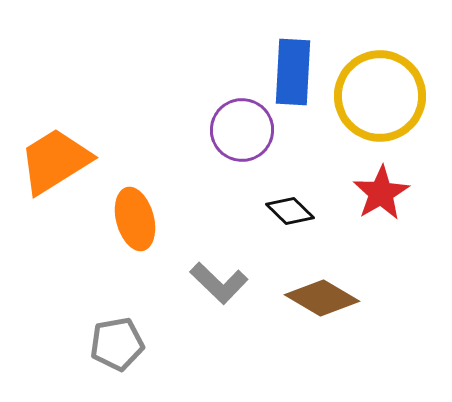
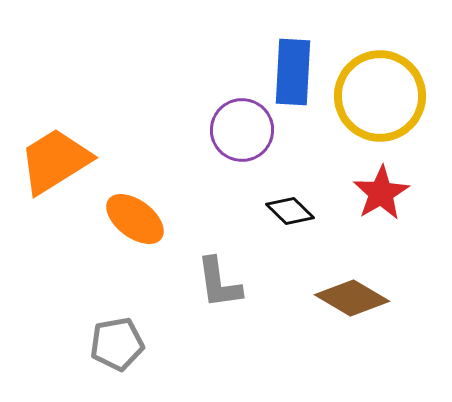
orange ellipse: rotated 38 degrees counterclockwise
gray L-shape: rotated 38 degrees clockwise
brown diamond: moved 30 px right
